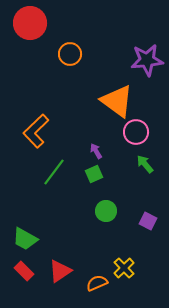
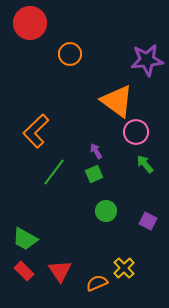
red triangle: rotated 30 degrees counterclockwise
